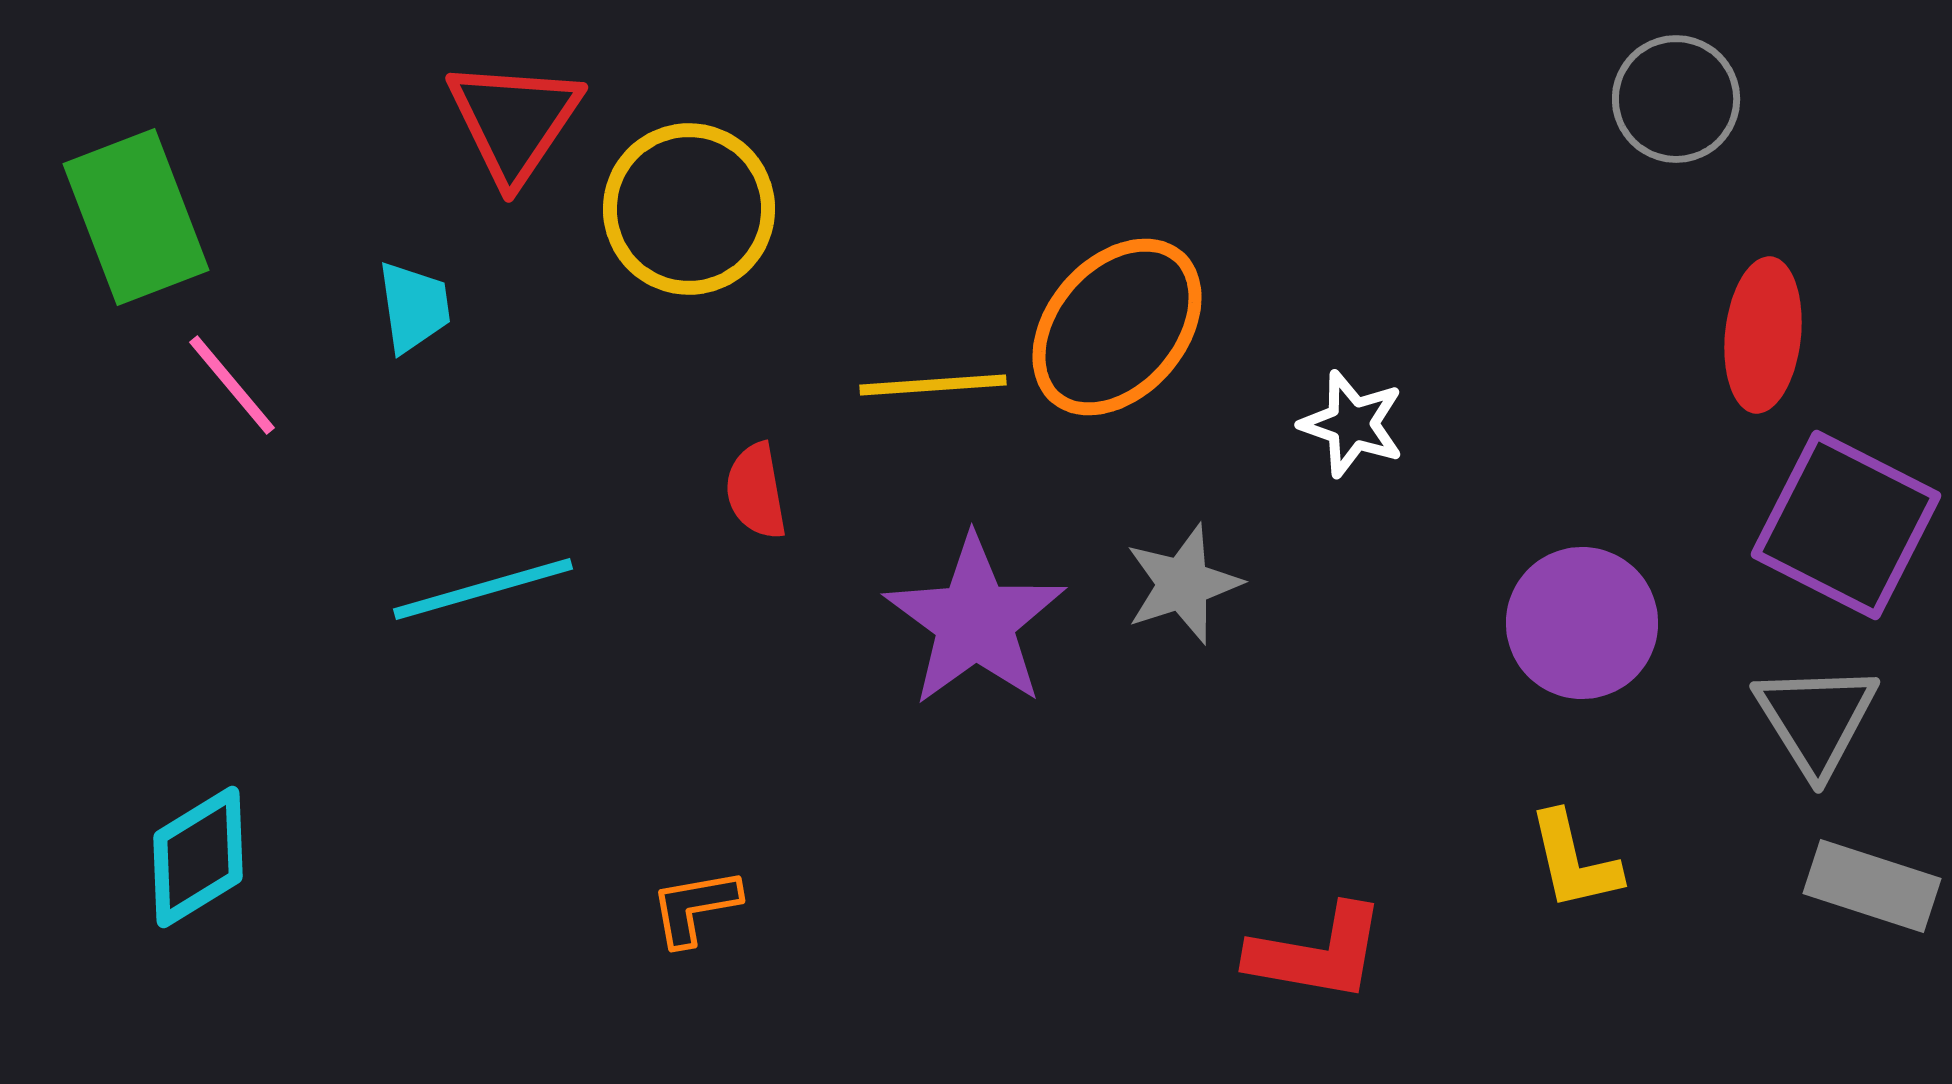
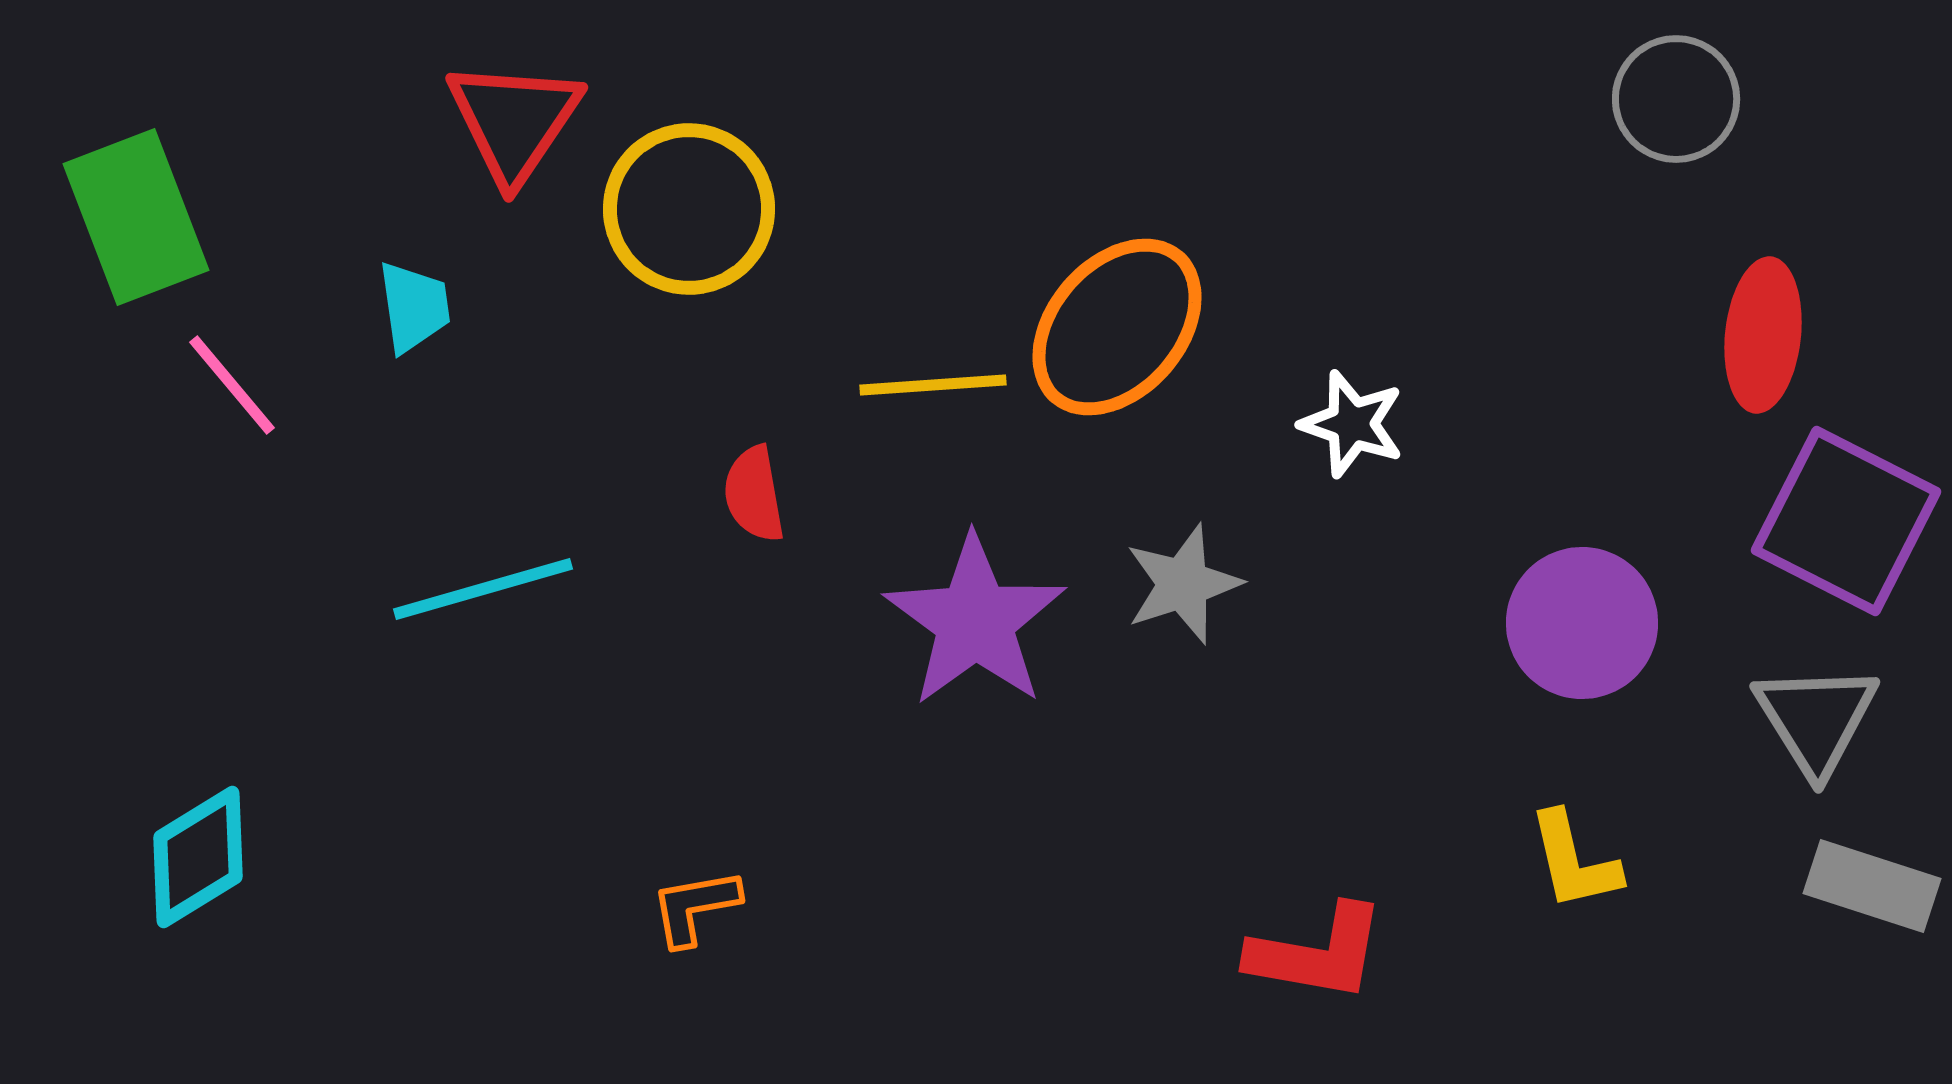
red semicircle: moved 2 px left, 3 px down
purple square: moved 4 px up
